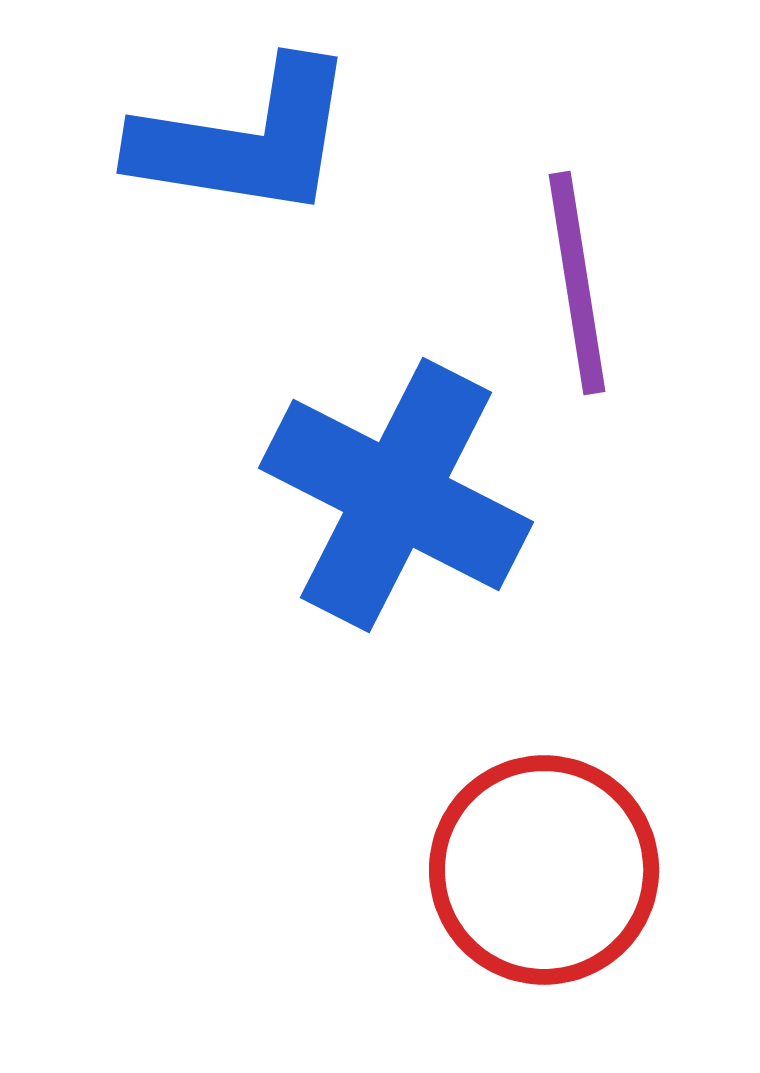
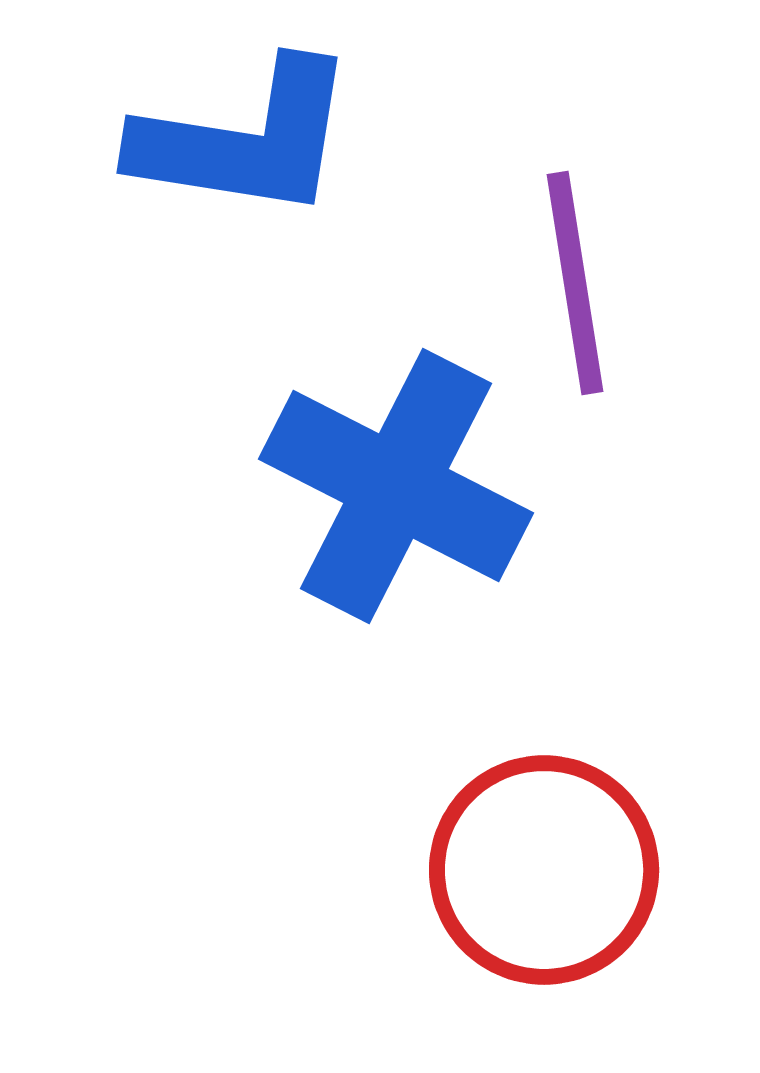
purple line: moved 2 px left
blue cross: moved 9 px up
